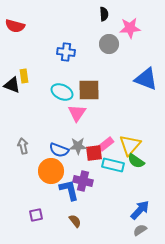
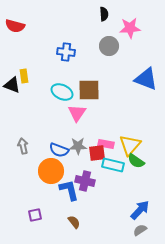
gray circle: moved 2 px down
pink rectangle: rotated 49 degrees clockwise
red square: moved 3 px right
purple cross: moved 2 px right
purple square: moved 1 px left
brown semicircle: moved 1 px left, 1 px down
